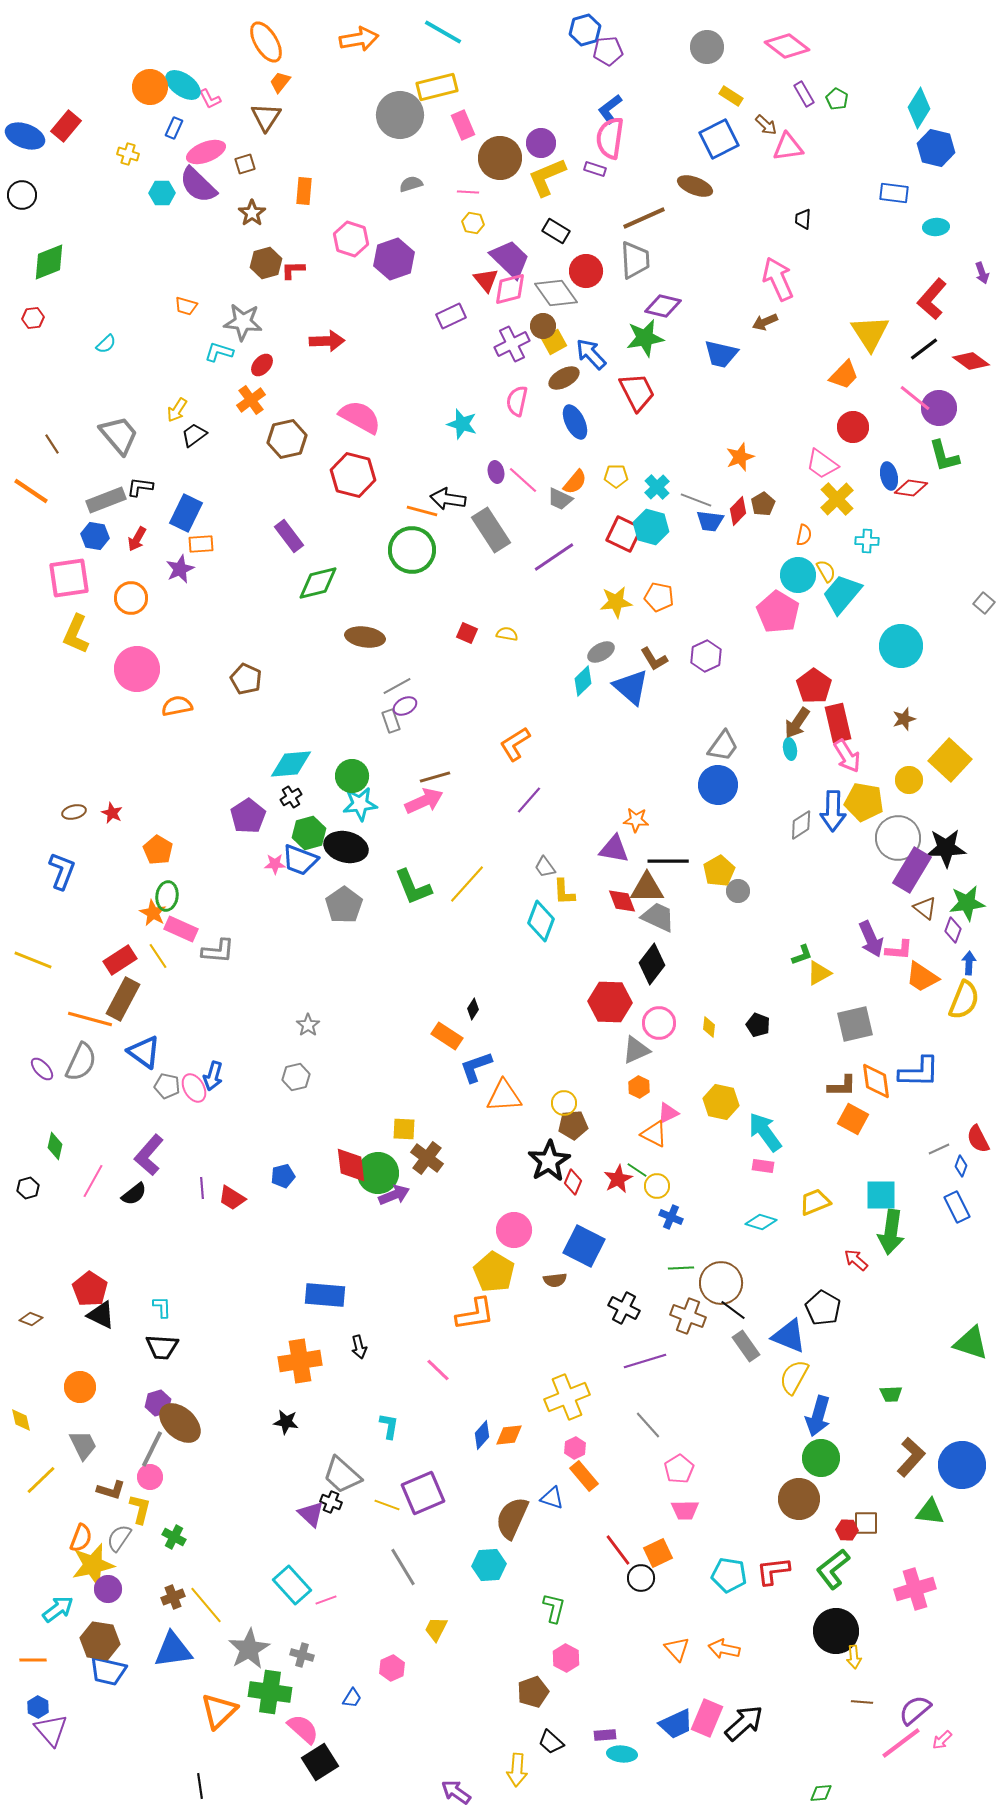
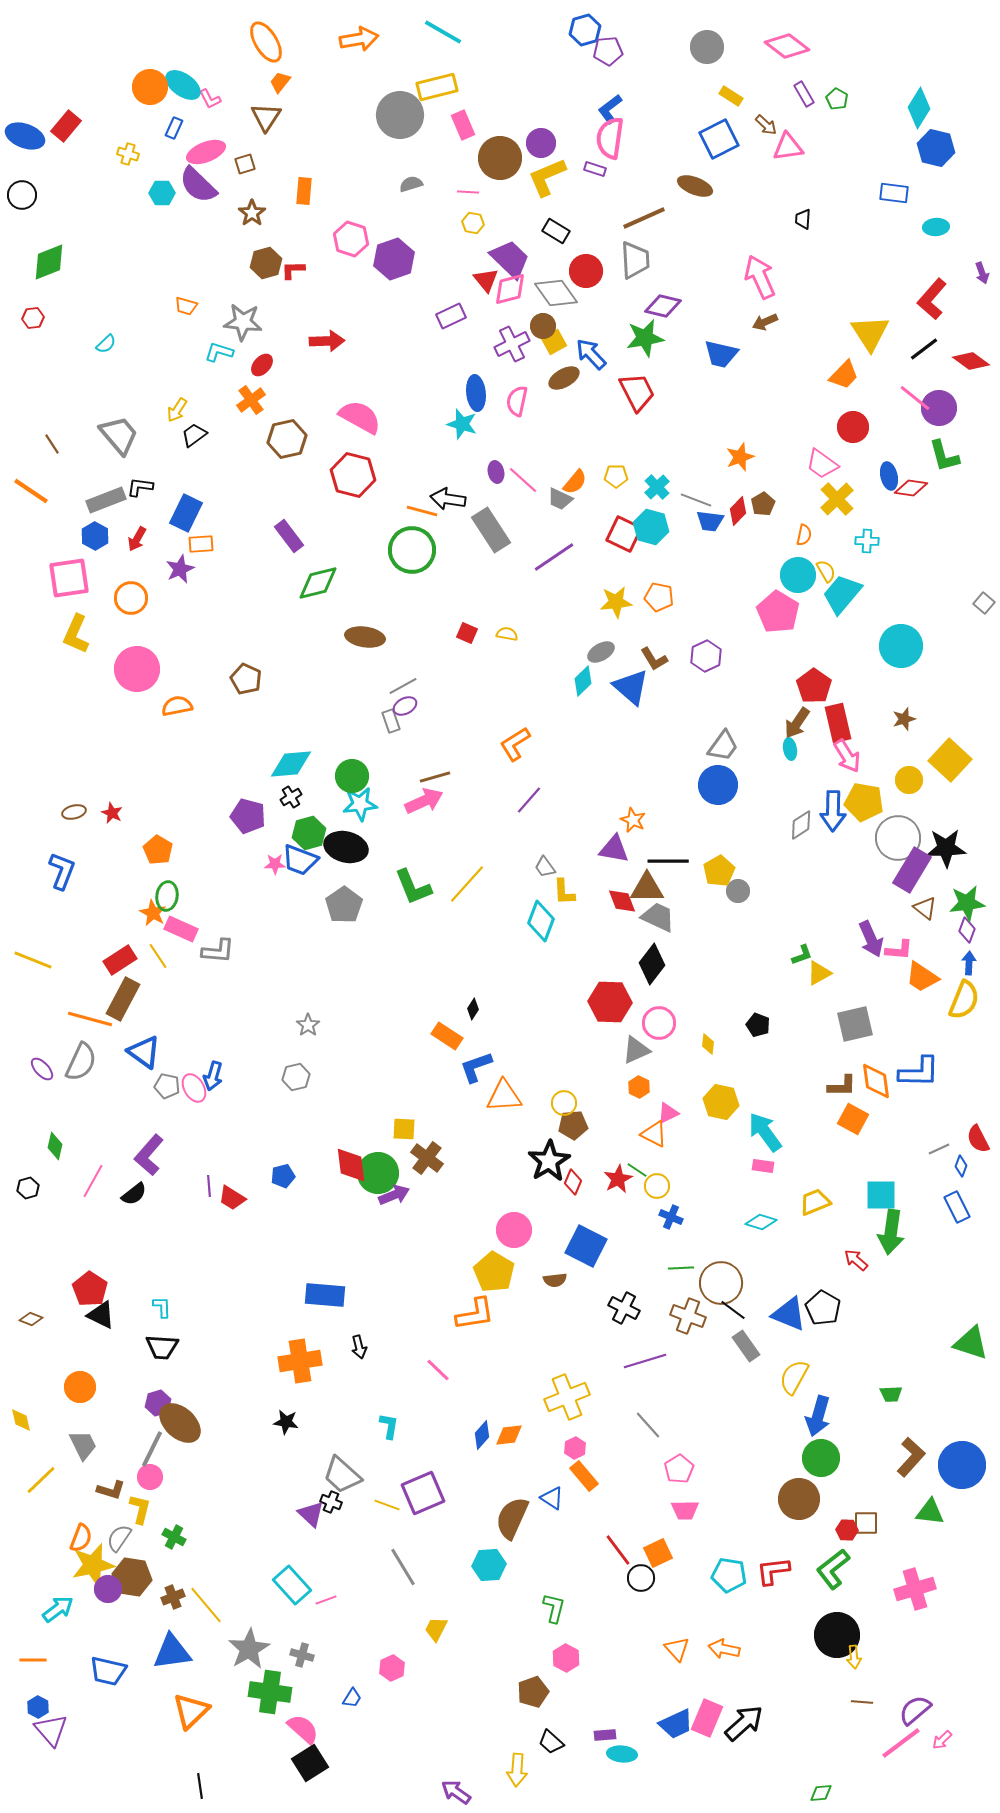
pink arrow at (778, 279): moved 18 px left, 2 px up
blue ellipse at (575, 422): moved 99 px left, 29 px up; rotated 20 degrees clockwise
blue hexagon at (95, 536): rotated 20 degrees clockwise
gray line at (397, 686): moved 6 px right
purple pentagon at (248, 816): rotated 24 degrees counterclockwise
orange star at (636, 820): moved 3 px left; rotated 20 degrees clockwise
purple diamond at (953, 930): moved 14 px right
yellow diamond at (709, 1027): moved 1 px left, 17 px down
purple line at (202, 1188): moved 7 px right, 2 px up
blue square at (584, 1246): moved 2 px right
blue triangle at (789, 1336): moved 22 px up
blue triangle at (552, 1498): rotated 15 degrees clockwise
black circle at (836, 1631): moved 1 px right, 4 px down
brown hexagon at (100, 1641): moved 32 px right, 64 px up
blue triangle at (173, 1650): moved 1 px left, 2 px down
orange triangle at (219, 1711): moved 28 px left
black square at (320, 1762): moved 10 px left, 1 px down
